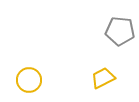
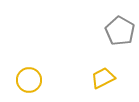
gray pentagon: rotated 24 degrees clockwise
